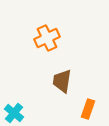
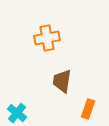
orange cross: rotated 15 degrees clockwise
cyan cross: moved 3 px right
